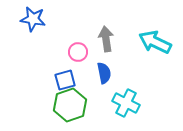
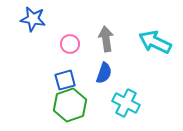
pink circle: moved 8 px left, 8 px up
blue semicircle: rotated 30 degrees clockwise
